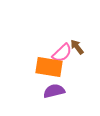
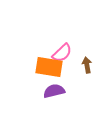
brown arrow: moved 10 px right, 18 px down; rotated 28 degrees clockwise
